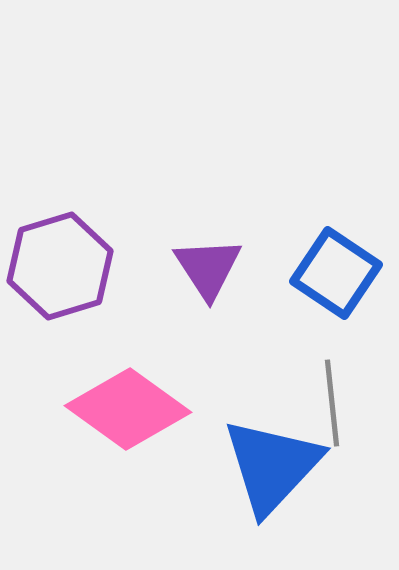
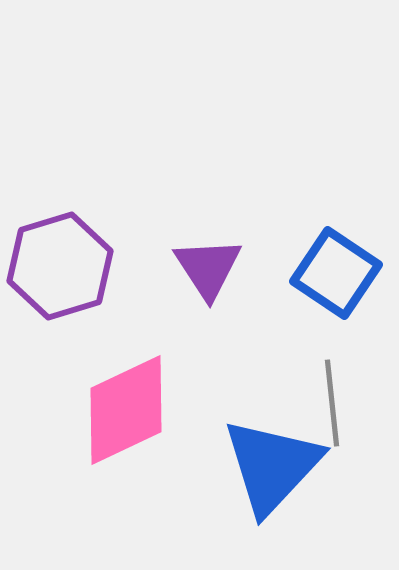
pink diamond: moved 2 px left, 1 px down; rotated 61 degrees counterclockwise
